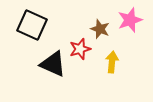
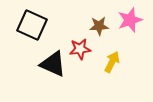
brown star: moved 1 px left, 3 px up; rotated 24 degrees counterclockwise
red star: rotated 10 degrees clockwise
yellow arrow: rotated 20 degrees clockwise
